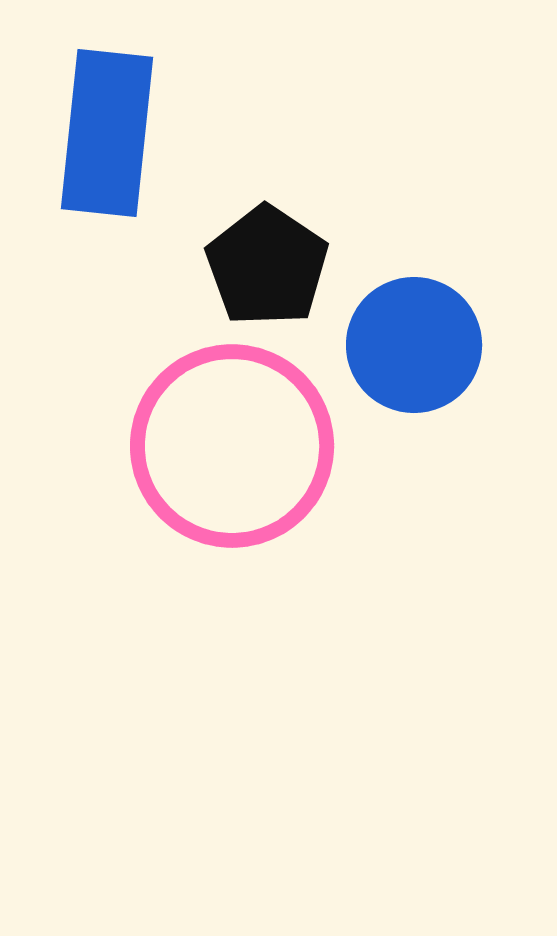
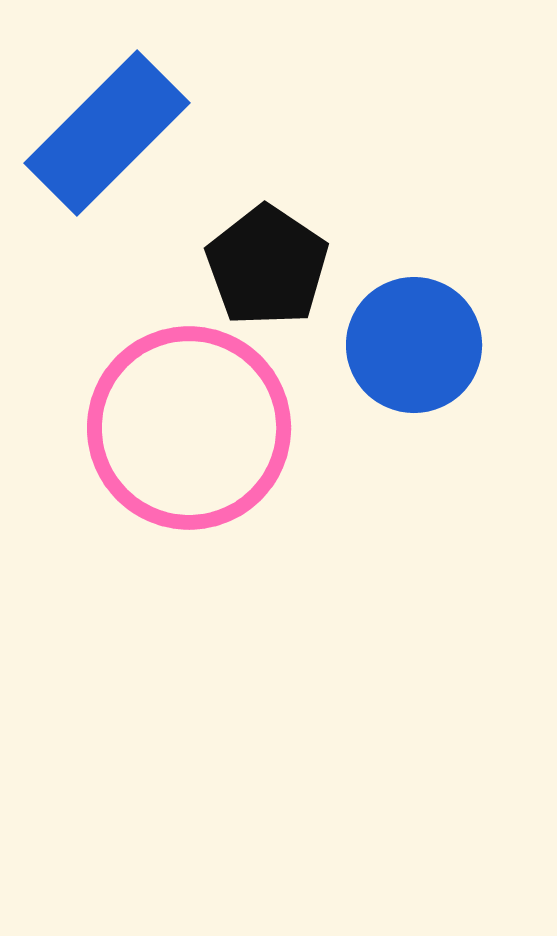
blue rectangle: rotated 39 degrees clockwise
pink circle: moved 43 px left, 18 px up
